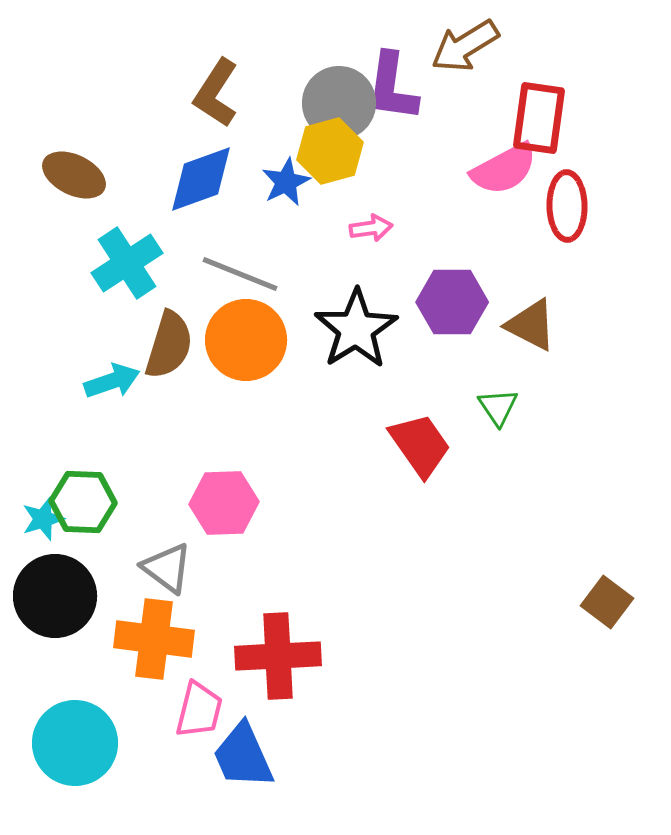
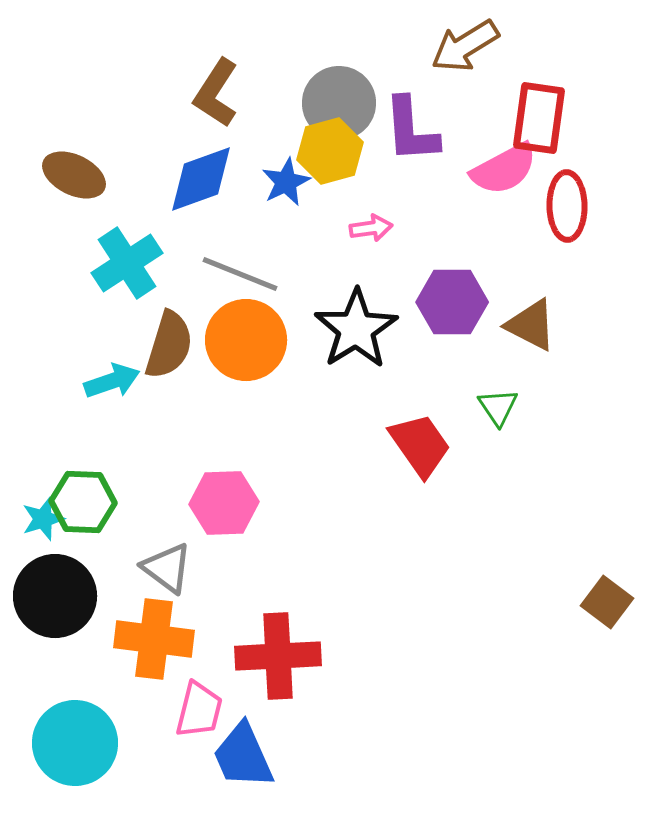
purple L-shape: moved 19 px right, 43 px down; rotated 12 degrees counterclockwise
